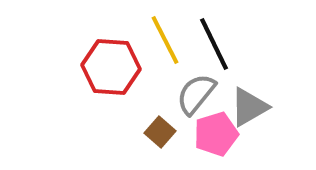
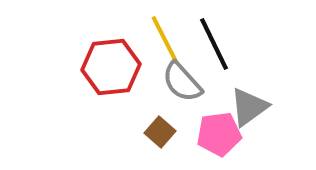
red hexagon: rotated 10 degrees counterclockwise
gray semicircle: moved 14 px left, 12 px up; rotated 81 degrees counterclockwise
gray triangle: rotated 6 degrees counterclockwise
pink pentagon: moved 3 px right; rotated 9 degrees clockwise
